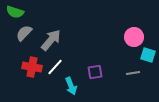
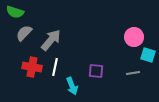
white line: rotated 30 degrees counterclockwise
purple square: moved 1 px right, 1 px up; rotated 14 degrees clockwise
cyan arrow: moved 1 px right
